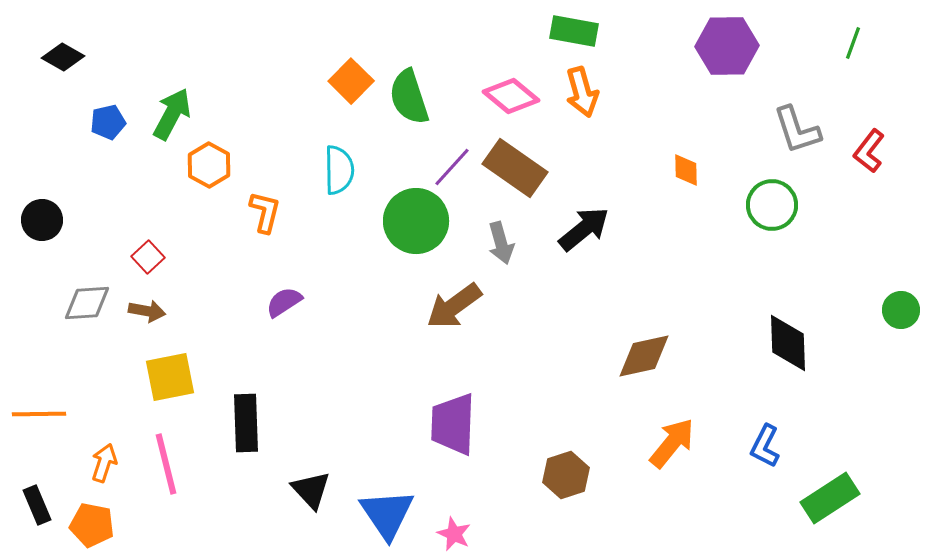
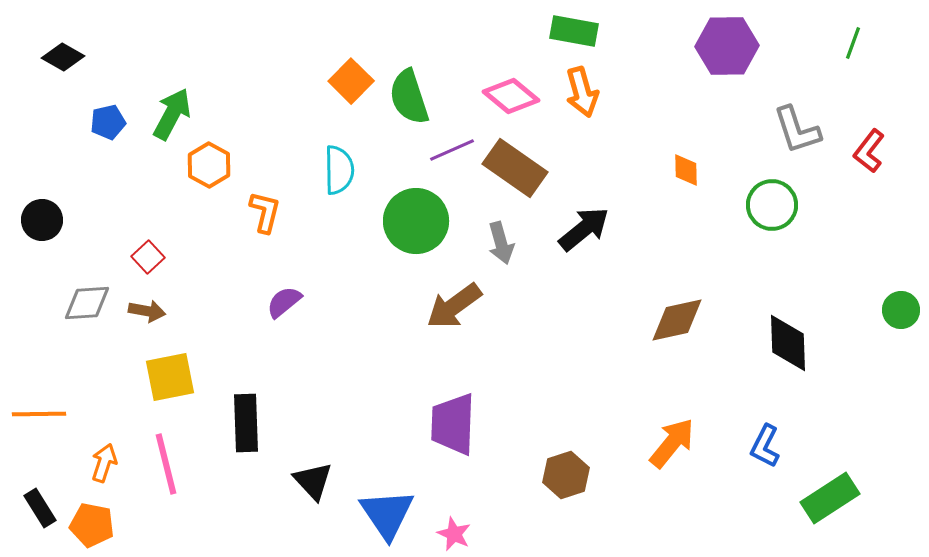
purple line at (452, 167): moved 17 px up; rotated 24 degrees clockwise
purple semicircle at (284, 302): rotated 6 degrees counterclockwise
brown diamond at (644, 356): moved 33 px right, 36 px up
black triangle at (311, 490): moved 2 px right, 9 px up
black rectangle at (37, 505): moved 3 px right, 3 px down; rotated 9 degrees counterclockwise
